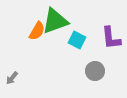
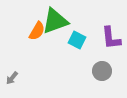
gray circle: moved 7 px right
